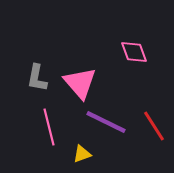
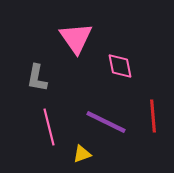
pink diamond: moved 14 px left, 14 px down; rotated 8 degrees clockwise
pink triangle: moved 4 px left, 45 px up; rotated 6 degrees clockwise
red line: moved 1 px left, 10 px up; rotated 28 degrees clockwise
